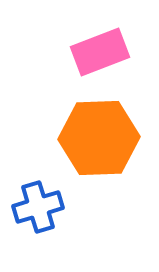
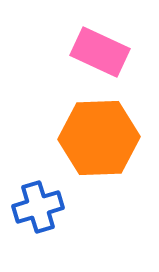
pink rectangle: rotated 46 degrees clockwise
